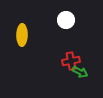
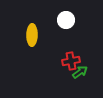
yellow ellipse: moved 10 px right
green arrow: rotated 63 degrees counterclockwise
